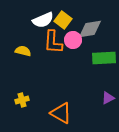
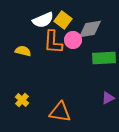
yellow cross: rotated 32 degrees counterclockwise
orange triangle: moved 1 px left, 1 px up; rotated 20 degrees counterclockwise
